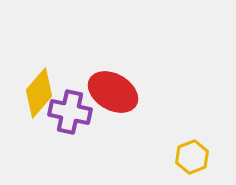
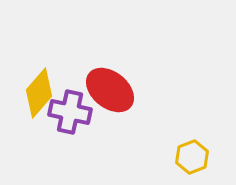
red ellipse: moved 3 px left, 2 px up; rotated 9 degrees clockwise
